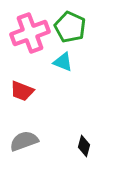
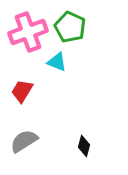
pink cross: moved 2 px left, 1 px up
cyan triangle: moved 6 px left
red trapezoid: rotated 100 degrees clockwise
gray semicircle: rotated 12 degrees counterclockwise
